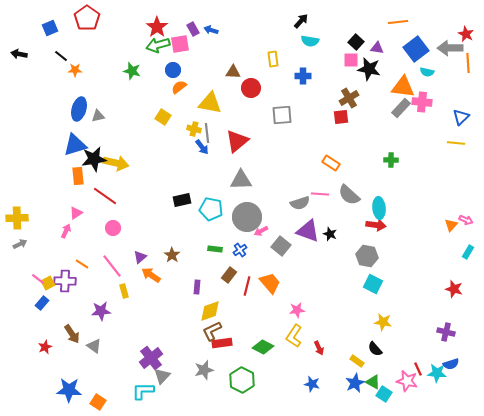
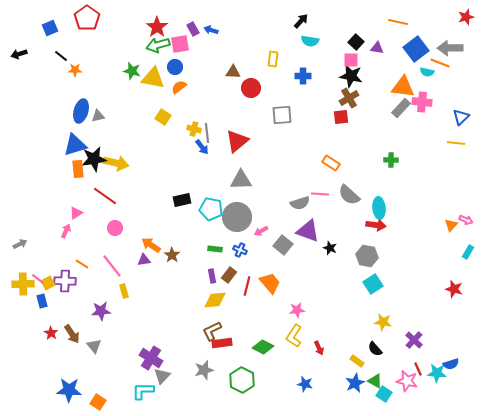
orange line at (398, 22): rotated 18 degrees clockwise
red star at (466, 34): moved 17 px up; rotated 28 degrees clockwise
black arrow at (19, 54): rotated 28 degrees counterclockwise
yellow rectangle at (273, 59): rotated 14 degrees clockwise
orange line at (468, 63): moved 28 px left; rotated 66 degrees counterclockwise
black star at (369, 69): moved 18 px left, 7 px down
blue circle at (173, 70): moved 2 px right, 3 px up
yellow triangle at (210, 103): moved 57 px left, 25 px up
blue ellipse at (79, 109): moved 2 px right, 2 px down
orange rectangle at (78, 176): moved 7 px up
gray circle at (247, 217): moved 10 px left
yellow cross at (17, 218): moved 6 px right, 66 px down
pink circle at (113, 228): moved 2 px right
black star at (330, 234): moved 14 px down
gray square at (281, 246): moved 2 px right, 1 px up
blue cross at (240, 250): rotated 32 degrees counterclockwise
purple triangle at (140, 257): moved 4 px right, 3 px down; rotated 32 degrees clockwise
orange arrow at (151, 275): moved 30 px up
cyan square at (373, 284): rotated 30 degrees clockwise
purple rectangle at (197, 287): moved 15 px right, 11 px up; rotated 16 degrees counterclockwise
blue rectangle at (42, 303): moved 2 px up; rotated 56 degrees counterclockwise
yellow diamond at (210, 311): moved 5 px right, 11 px up; rotated 15 degrees clockwise
purple cross at (446, 332): moved 32 px left, 8 px down; rotated 30 degrees clockwise
gray triangle at (94, 346): rotated 14 degrees clockwise
red star at (45, 347): moved 6 px right, 14 px up; rotated 16 degrees counterclockwise
purple cross at (151, 358): rotated 20 degrees counterclockwise
green triangle at (373, 382): moved 2 px right, 1 px up
blue star at (312, 384): moved 7 px left
